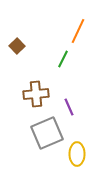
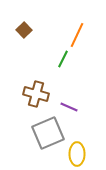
orange line: moved 1 px left, 4 px down
brown square: moved 7 px right, 16 px up
brown cross: rotated 20 degrees clockwise
purple line: rotated 42 degrees counterclockwise
gray square: moved 1 px right
